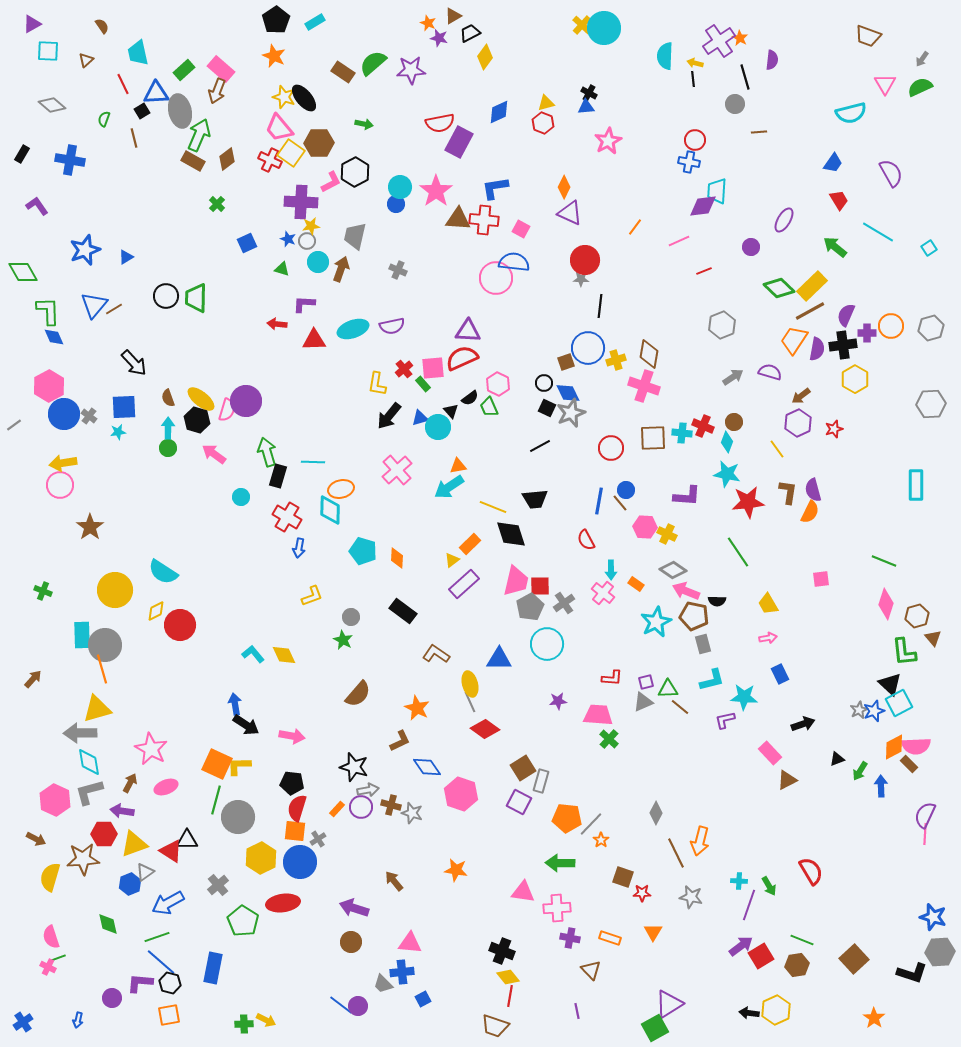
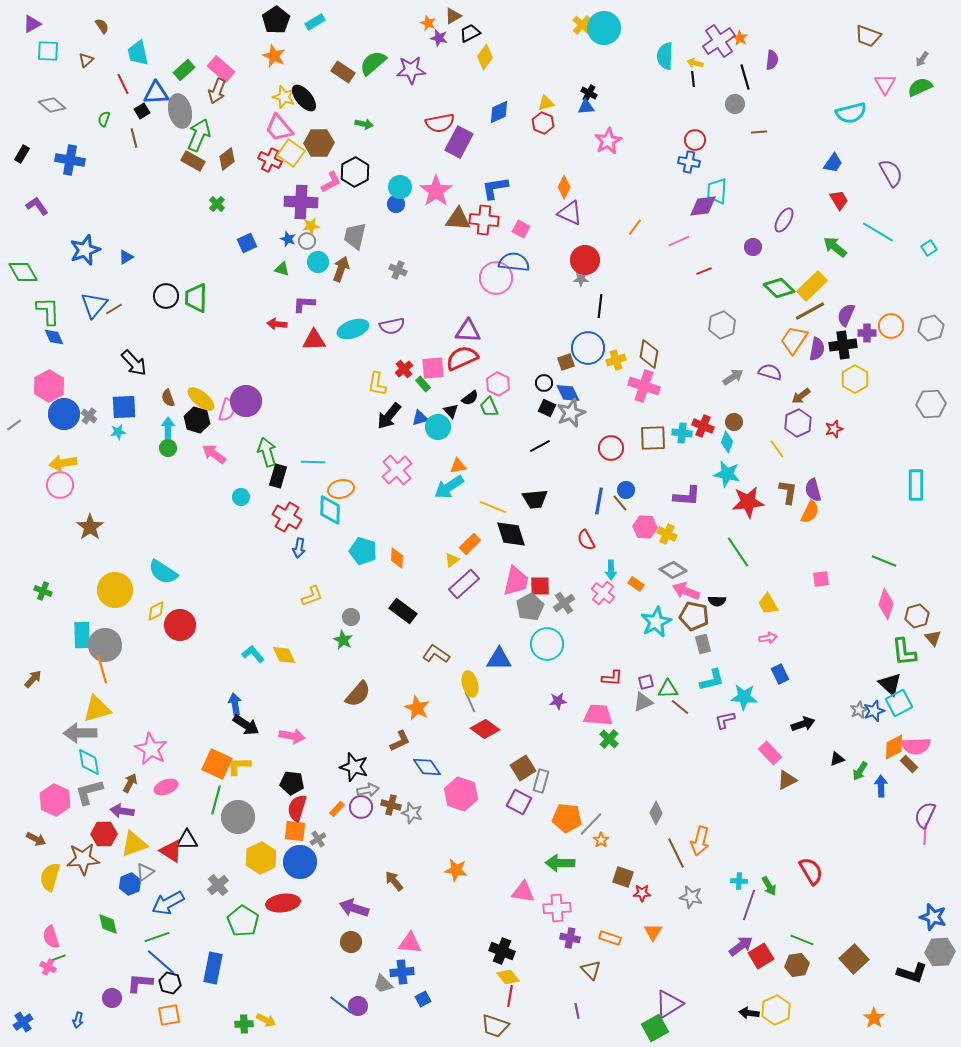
purple circle at (751, 247): moved 2 px right
